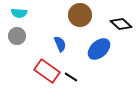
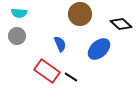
brown circle: moved 1 px up
